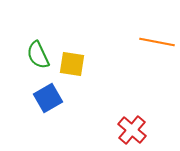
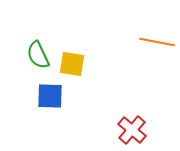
blue square: moved 2 px right, 2 px up; rotated 32 degrees clockwise
